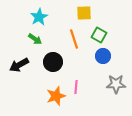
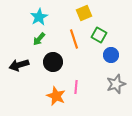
yellow square: rotated 21 degrees counterclockwise
green arrow: moved 4 px right; rotated 96 degrees clockwise
blue circle: moved 8 px right, 1 px up
black arrow: rotated 12 degrees clockwise
gray star: rotated 18 degrees counterclockwise
orange star: rotated 30 degrees counterclockwise
